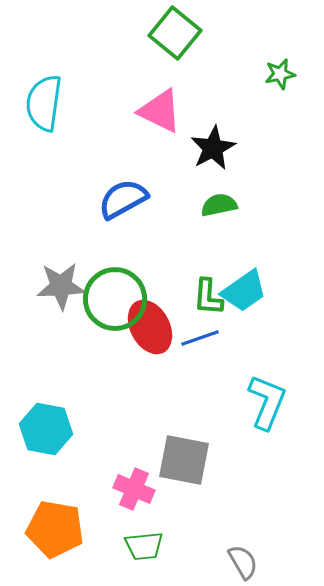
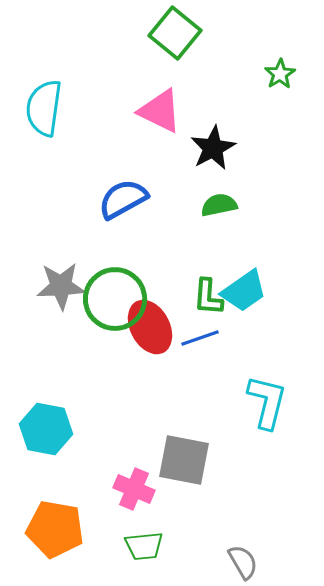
green star: rotated 20 degrees counterclockwise
cyan semicircle: moved 5 px down
cyan L-shape: rotated 8 degrees counterclockwise
